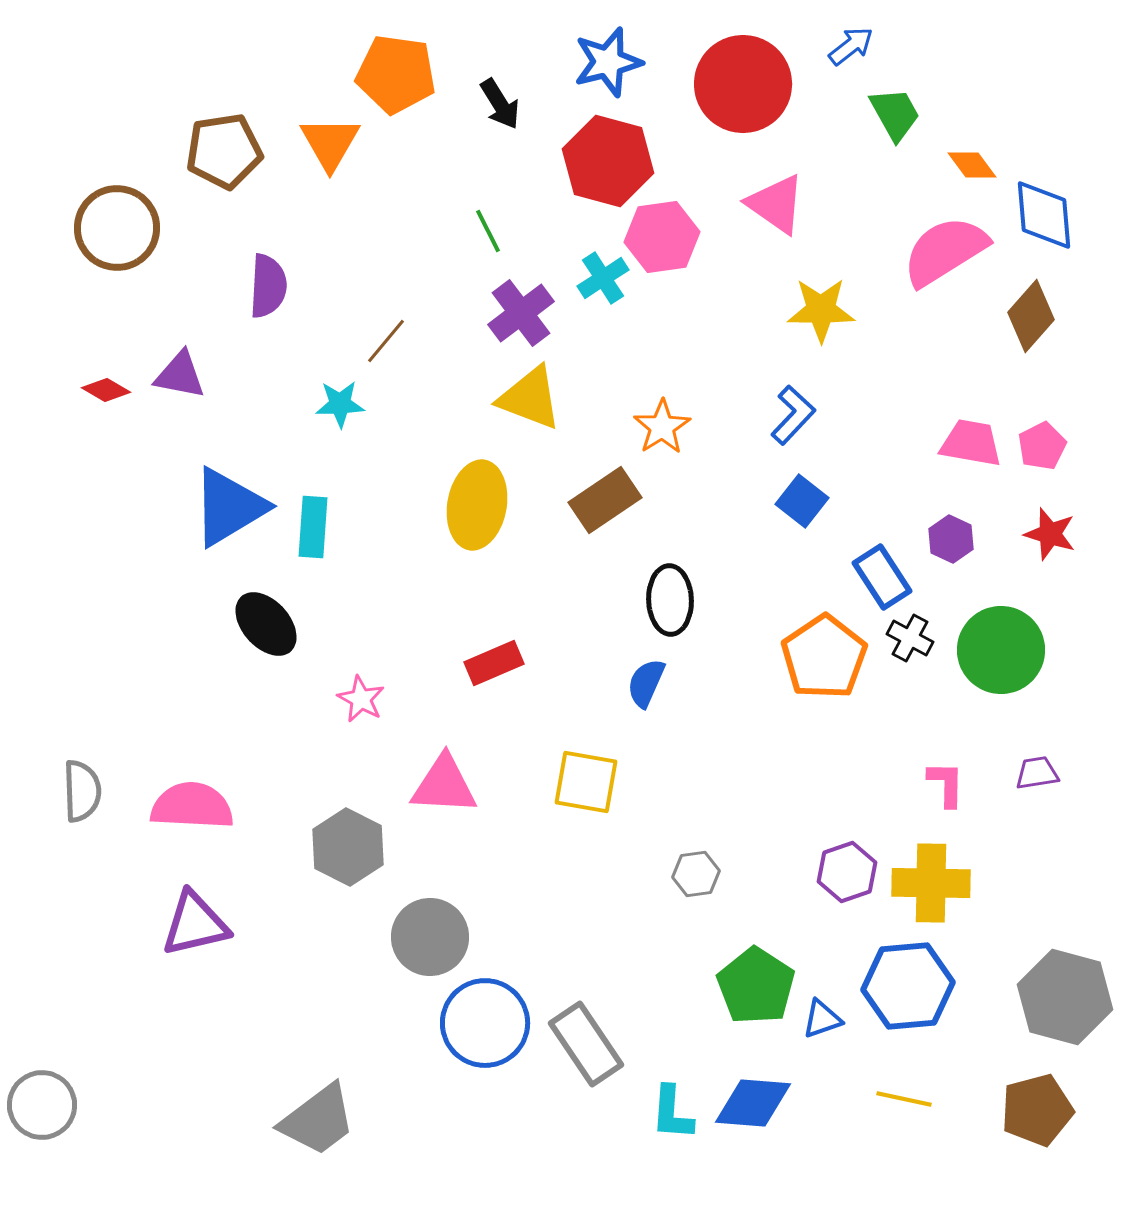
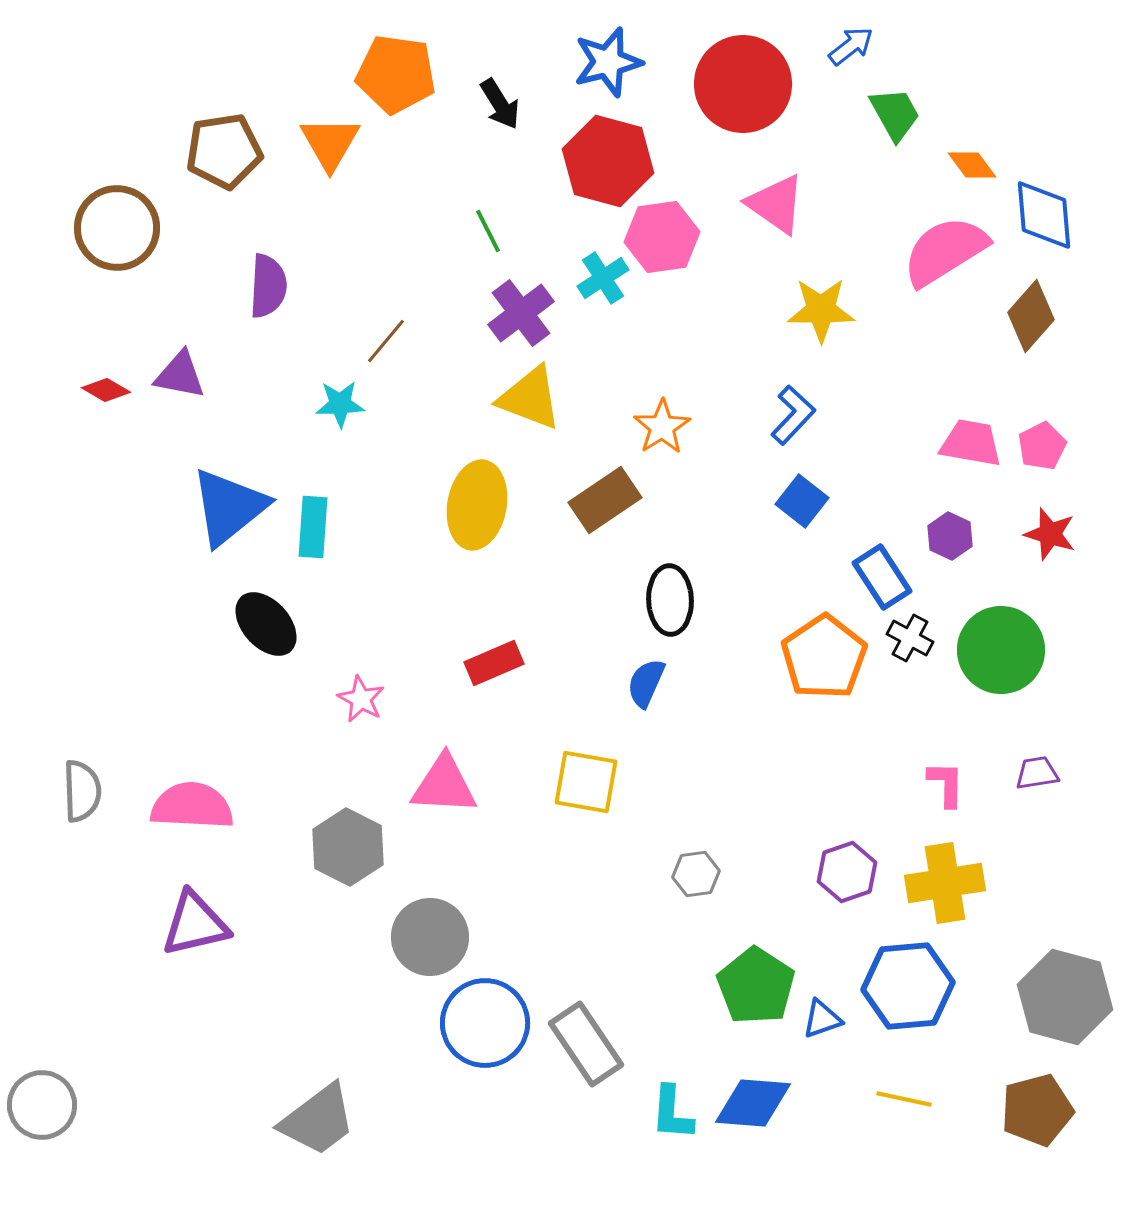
blue triangle at (229, 507): rotated 8 degrees counterclockwise
purple hexagon at (951, 539): moved 1 px left, 3 px up
yellow cross at (931, 883): moved 14 px right; rotated 10 degrees counterclockwise
